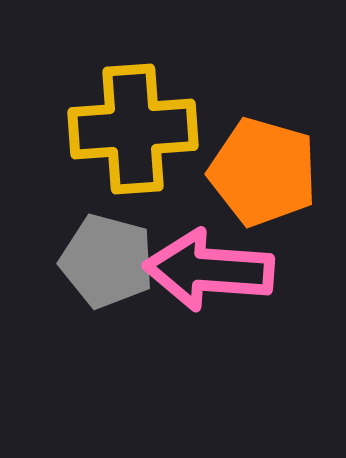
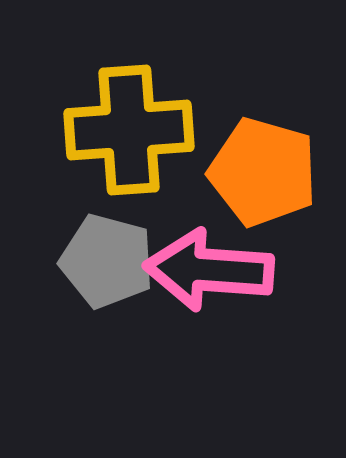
yellow cross: moved 4 px left, 1 px down
